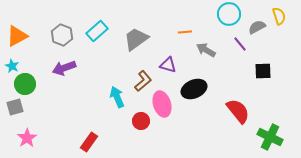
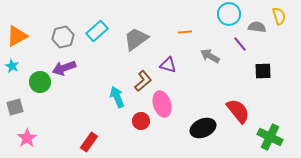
gray semicircle: rotated 36 degrees clockwise
gray hexagon: moved 1 px right, 2 px down; rotated 25 degrees clockwise
gray arrow: moved 4 px right, 6 px down
green circle: moved 15 px right, 2 px up
black ellipse: moved 9 px right, 39 px down
